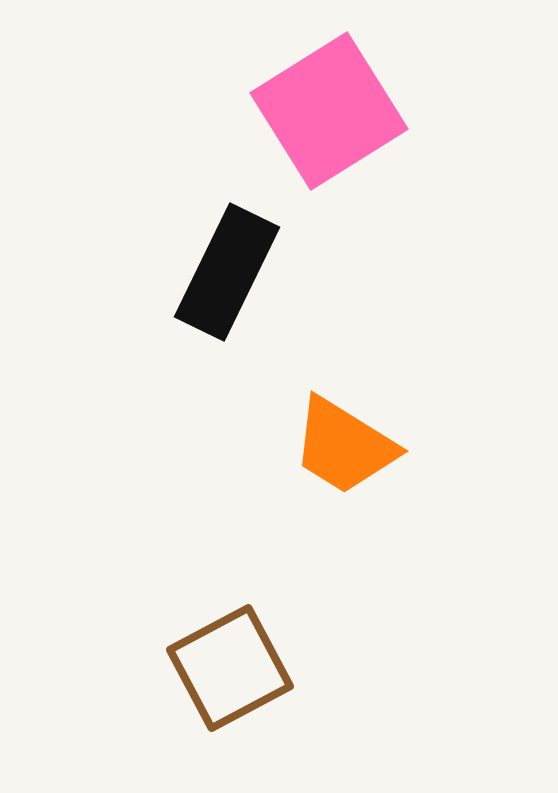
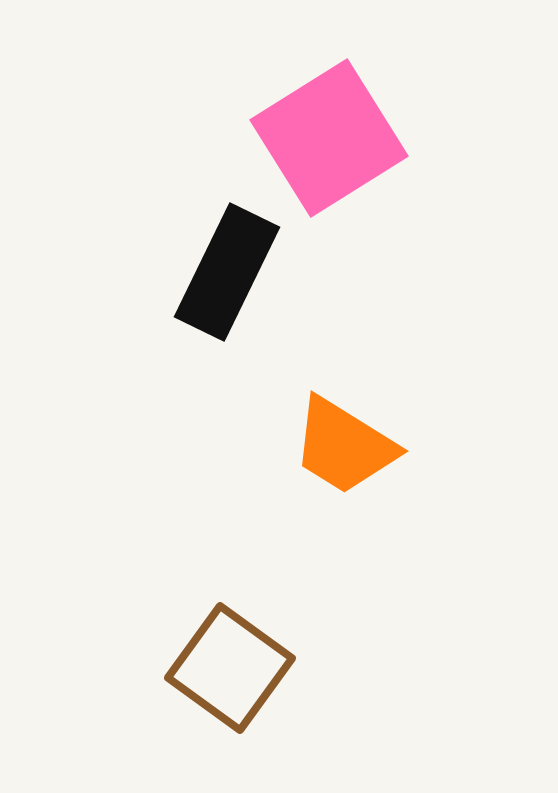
pink square: moved 27 px down
brown square: rotated 26 degrees counterclockwise
